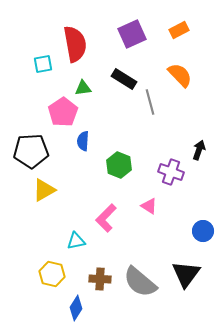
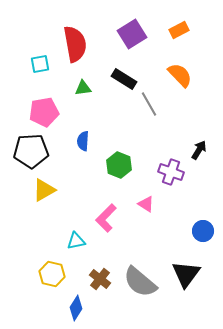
purple square: rotated 8 degrees counterclockwise
cyan square: moved 3 px left
gray line: moved 1 px left, 2 px down; rotated 15 degrees counterclockwise
pink pentagon: moved 19 px left; rotated 24 degrees clockwise
black arrow: rotated 12 degrees clockwise
pink triangle: moved 3 px left, 2 px up
brown cross: rotated 35 degrees clockwise
